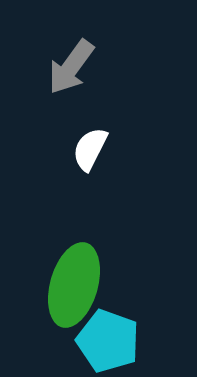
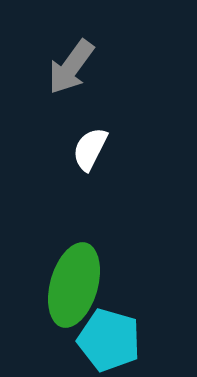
cyan pentagon: moved 1 px right, 1 px up; rotated 4 degrees counterclockwise
